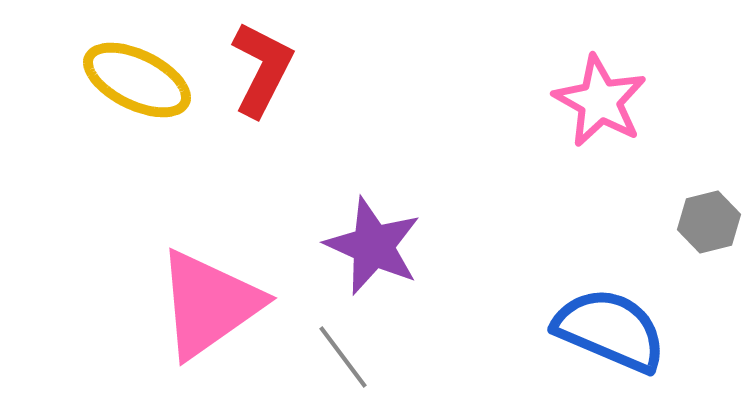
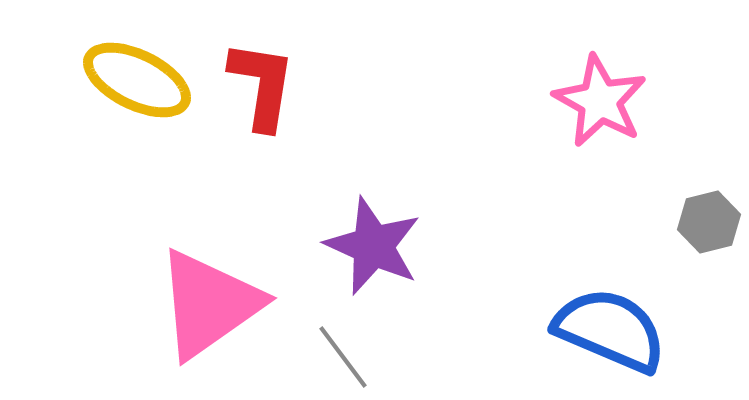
red L-shape: moved 16 px down; rotated 18 degrees counterclockwise
